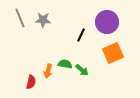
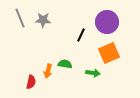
orange square: moved 4 px left
green arrow: moved 11 px right, 3 px down; rotated 32 degrees counterclockwise
